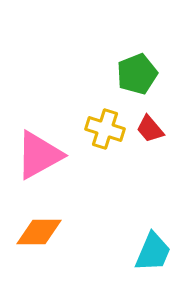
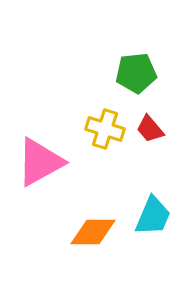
green pentagon: moved 1 px left, 1 px up; rotated 15 degrees clockwise
pink triangle: moved 1 px right, 7 px down
orange diamond: moved 54 px right
cyan trapezoid: moved 36 px up
